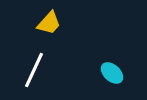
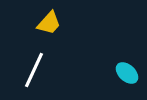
cyan ellipse: moved 15 px right
